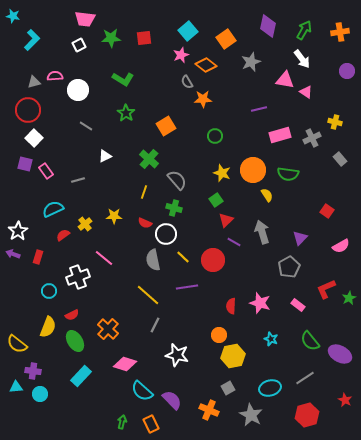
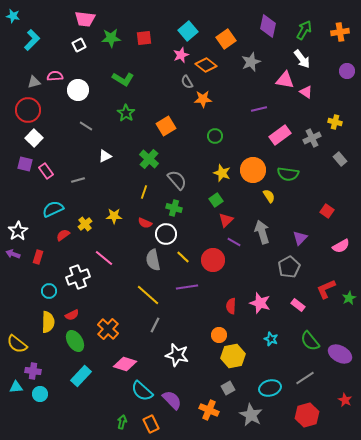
pink rectangle at (280, 135): rotated 20 degrees counterclockwise
yellow semicircle at (267, 195): moved 2 px right, 1 px down
yellow semicircle at (48, 327): moved 5 px up; rotated 20 degrees counterclockwise
